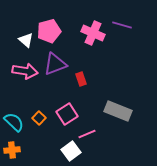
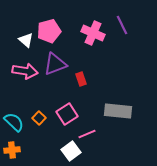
purple line: rotated 48 degrees clockwise
gray rectangle: rotated 16 degrees counterclockwise
